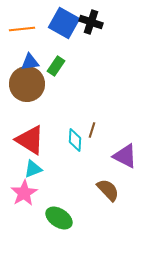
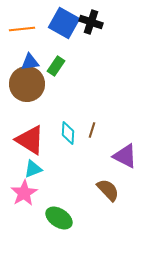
cyan diamond: moved 7 px left, 7 px up
